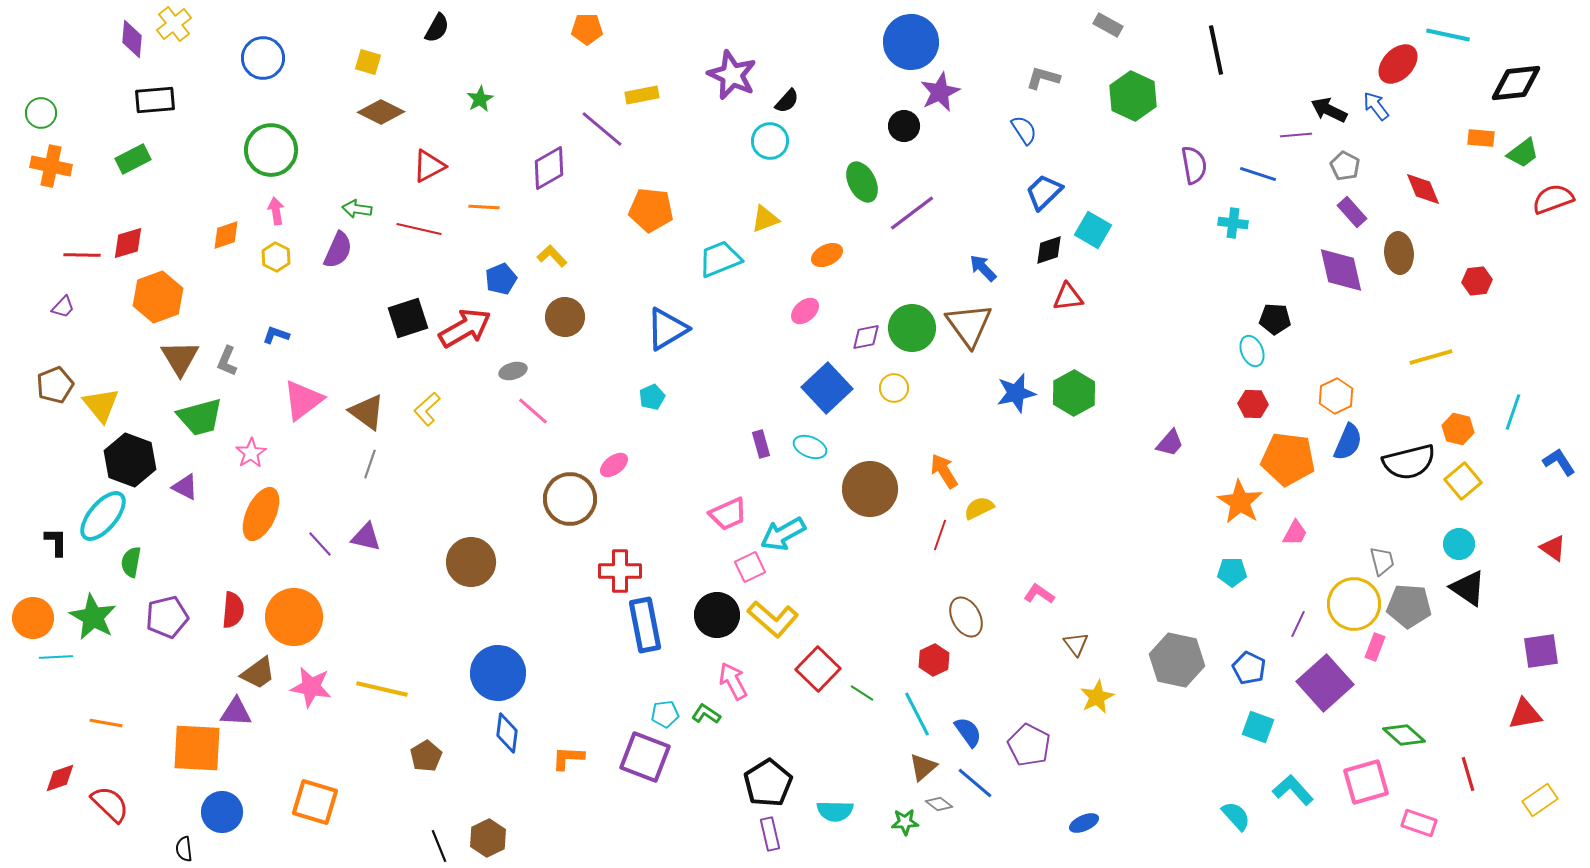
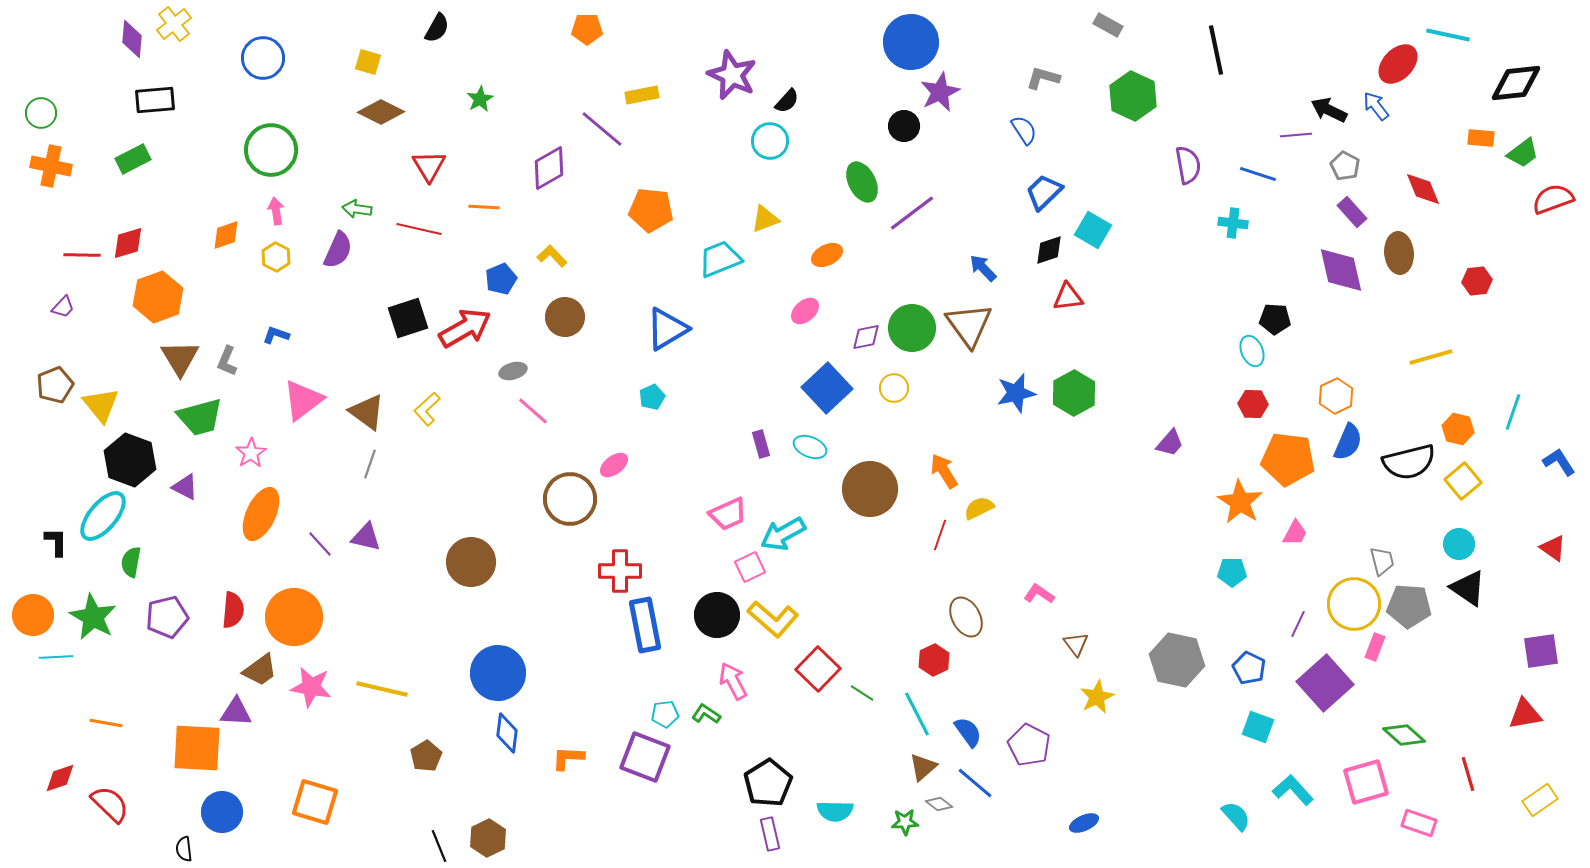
purple semicircle at (1194, 165): moved 6 px left
red triangle at (429, 166): rotated 33 degrees counterclockwise
orange circle at (33, 618): moved 3 px up
brown trapezoid at (258, 673): moved 2 px right, 3 px up
